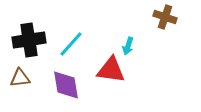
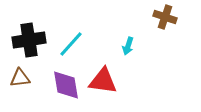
red triangle: moved 8 px left, 11 px down
